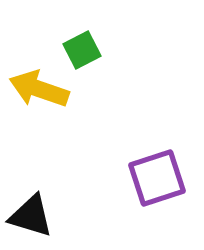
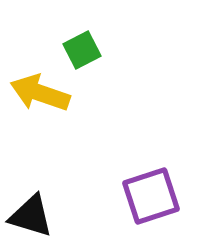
yellow arrow: moved 1 px right, 4 px down
purple square: moved 6 px left, 18 px down
